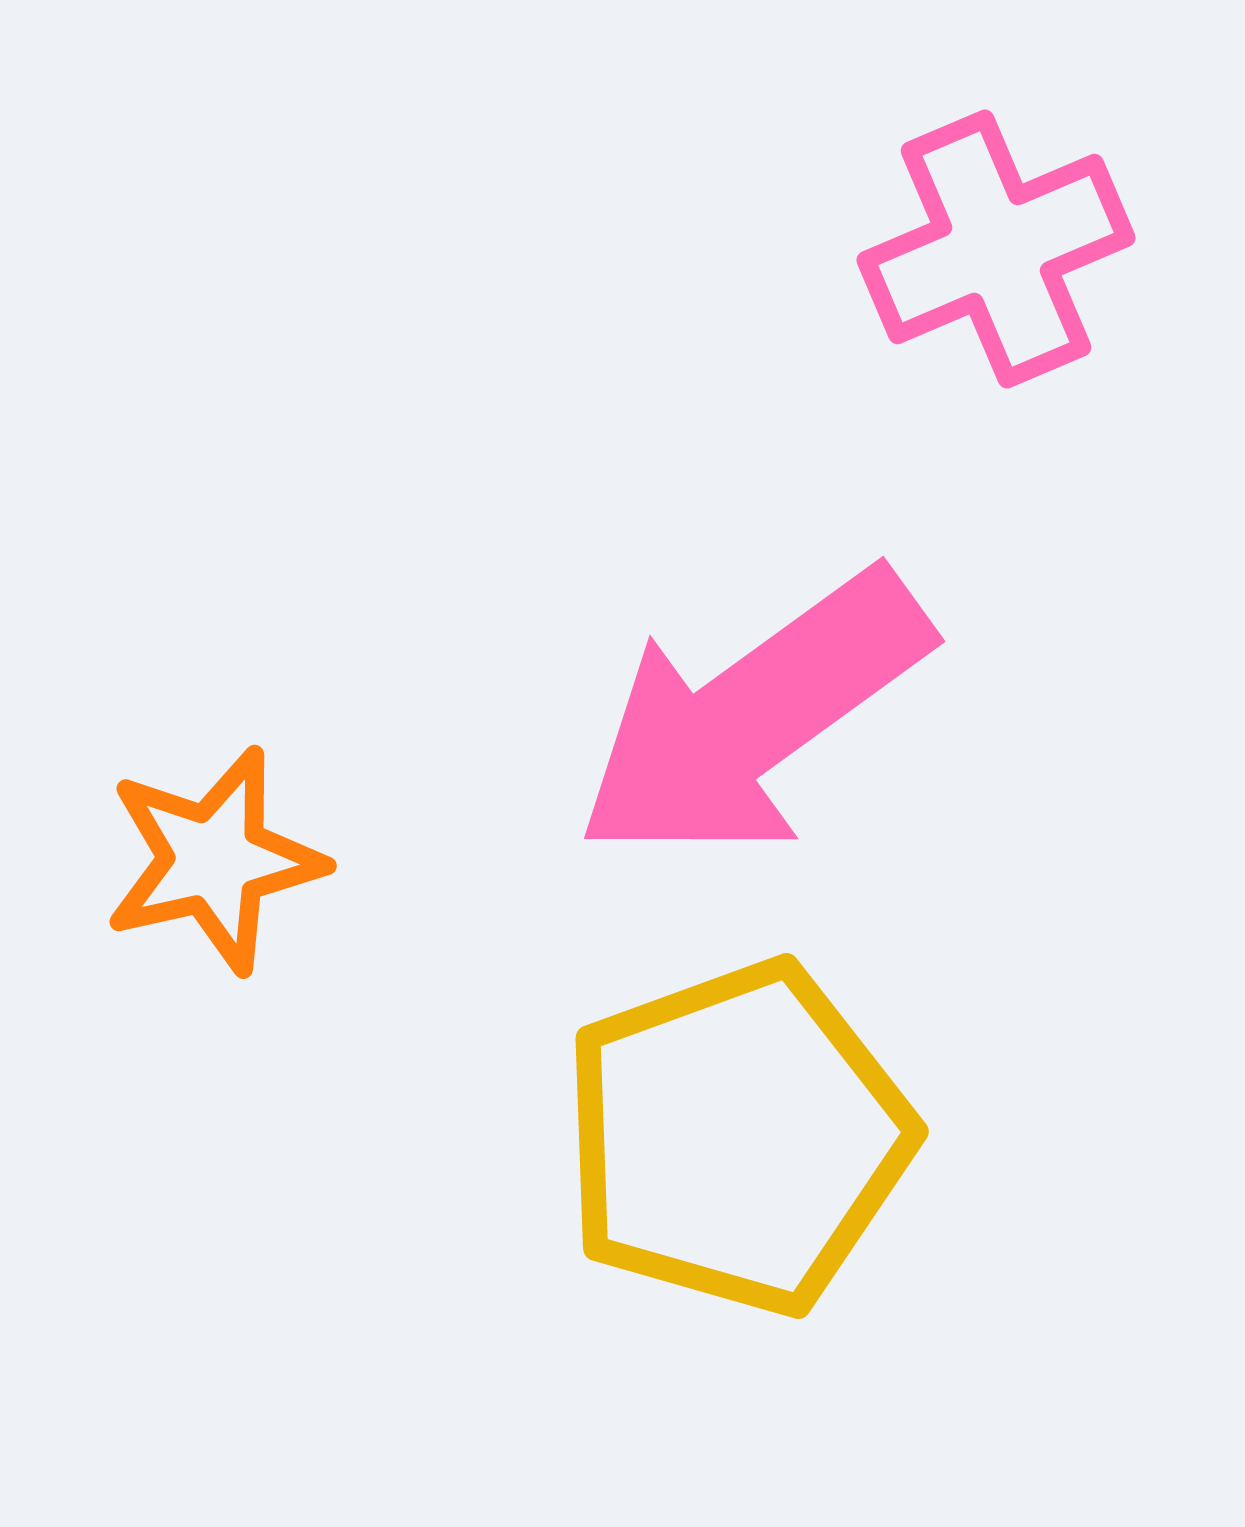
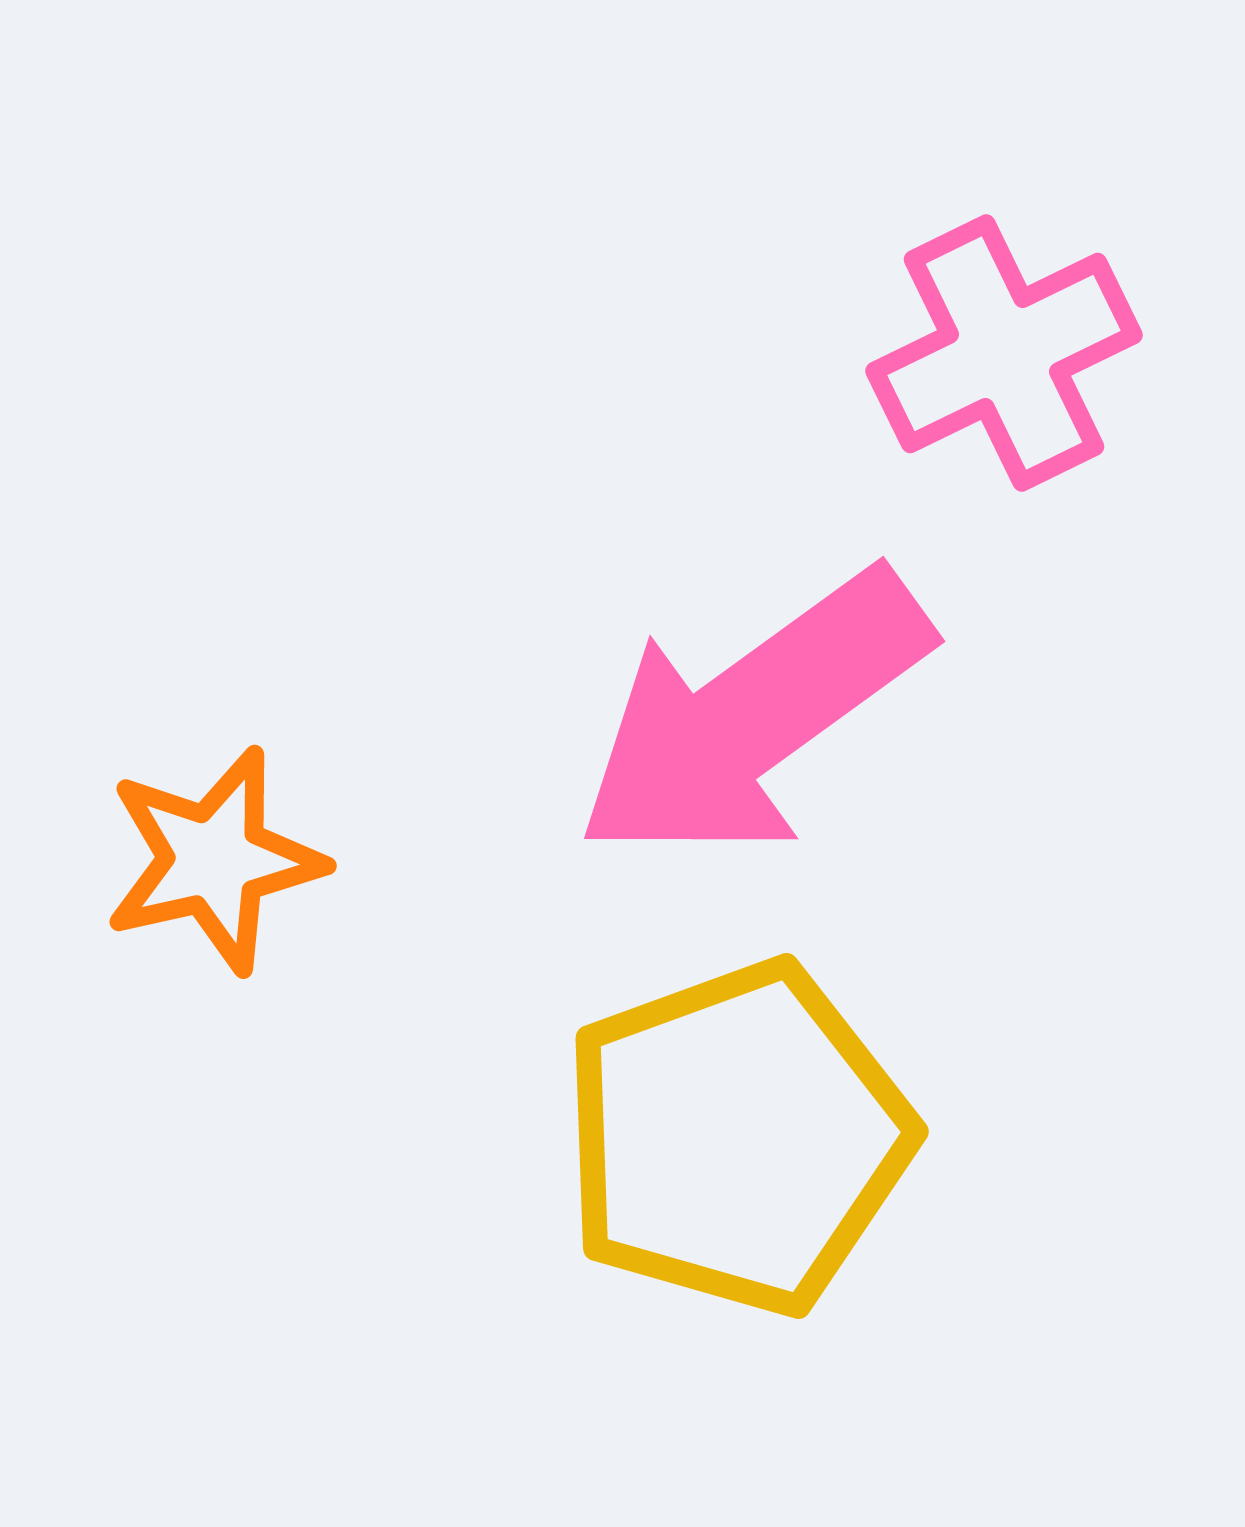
pink cross: moved 8 px right, 104 px down; rotated 3 degrees counterclockwise
